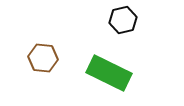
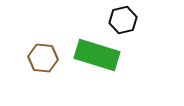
green rectangle: moved 12 px left, 18 px up; rotated 9 degrees counterclockwise
